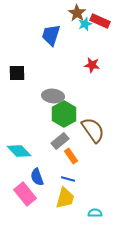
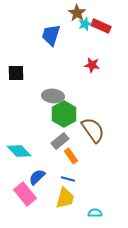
red rectangle: moved 1 px right, 5 px down
black square: moved 1 px left
blue semicircle: rotated 66 degrees clockwise
